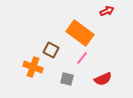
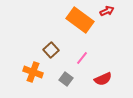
orange rectangle: moved 13 px up
brown square: rotated 21 degrees clockwise
orange cross: moved 5 px down
gray square: moved 1 px left; rotated 24 degrees clockwise
